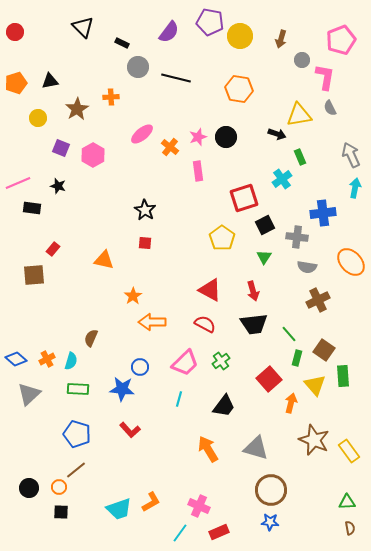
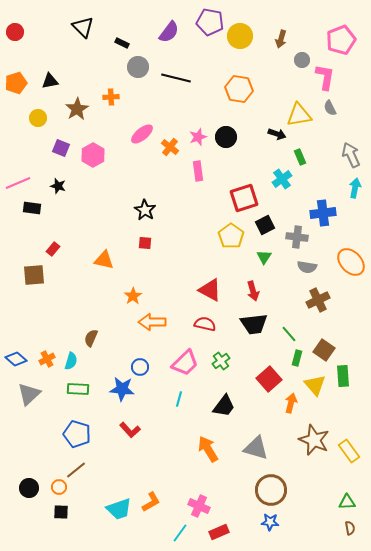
yellow pentagon at (222, 238): moved 9 px right, 2 px up
red semicircle at (205, 324): rotated 15 degrees counterclockwise
